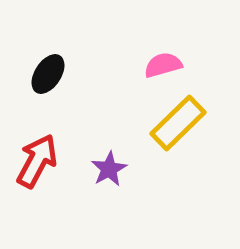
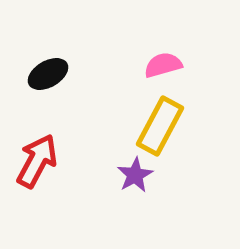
black ellipse: rotated 27 degrees clockwise
yellow rectangle: moved 18 px left, 3 px down; rotated 18 degrees counterclockwise
purple star: moved 26 px right, 6 px down
